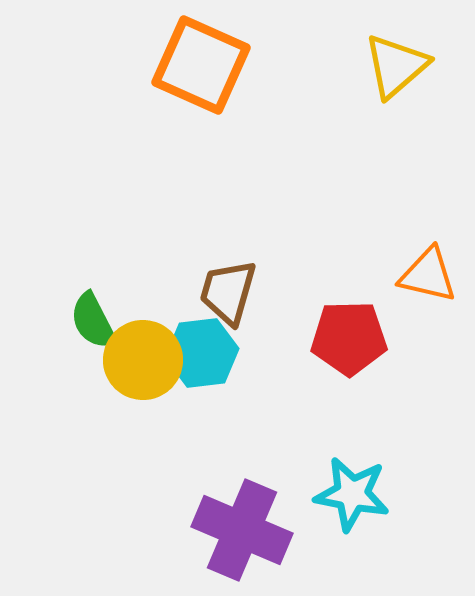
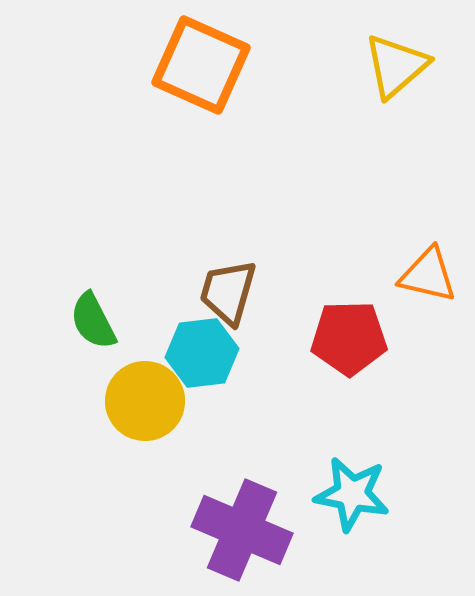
yellow circle: moved 2 px right, 41 px down
